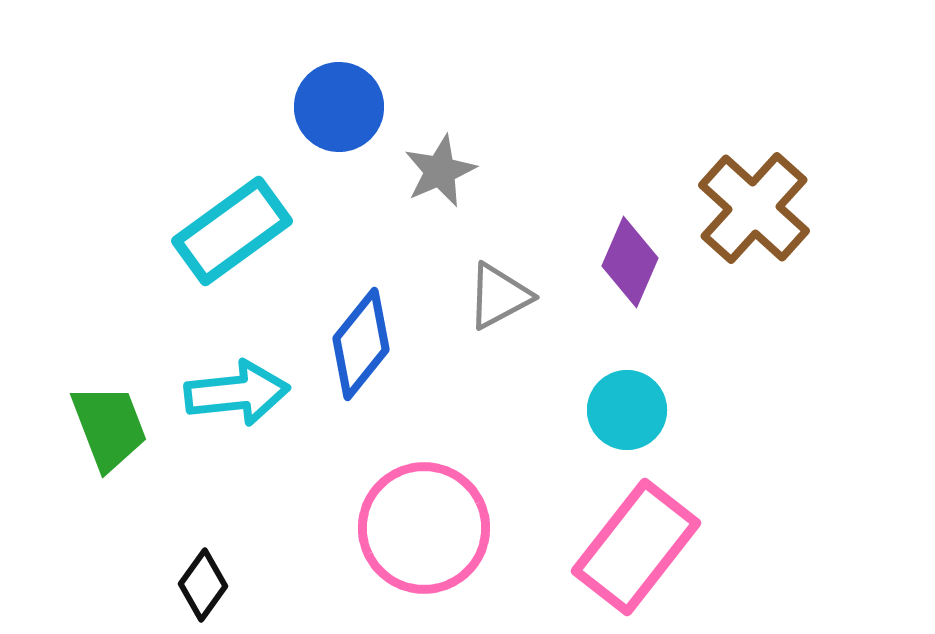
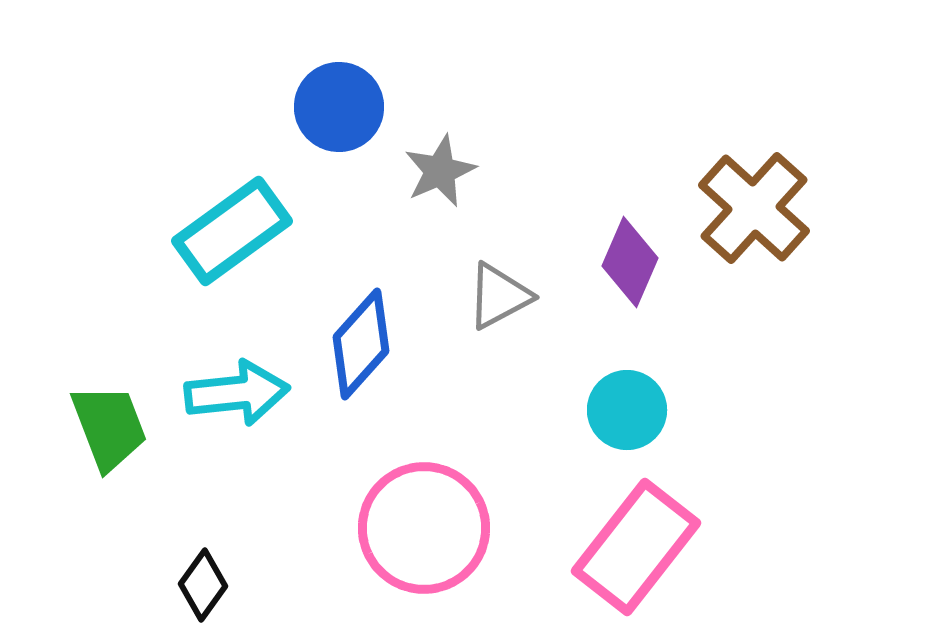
blue diamond: rotated 3 degrees clockwise
